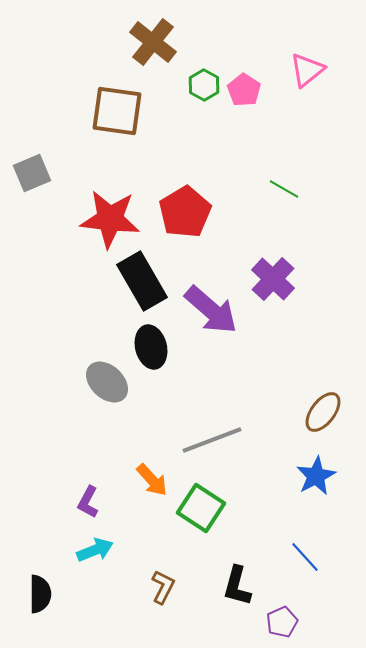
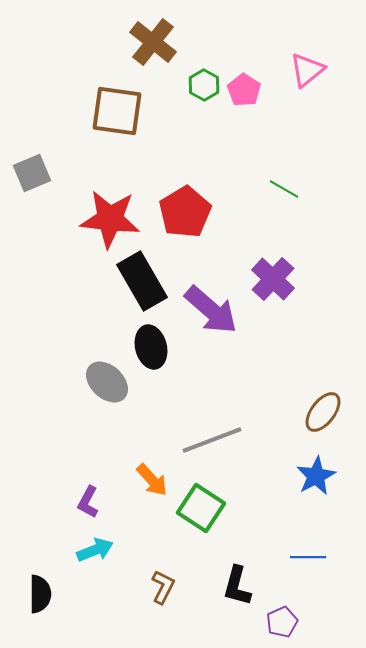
blue line: moved 3 px right; rotated 48 degrees counterclockwise
